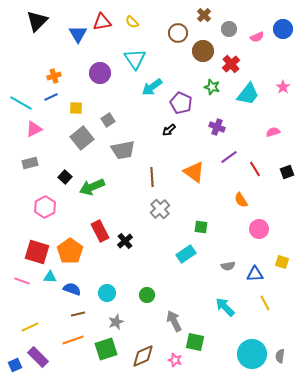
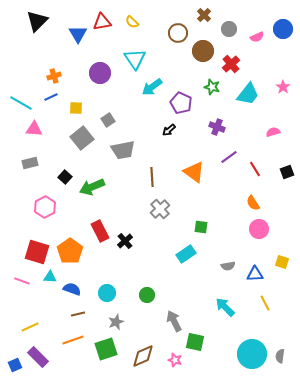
pink triangle at (34, 129): rotated 30 degrees clockwise
orange semicircle at (241, 200): moved 12 px right, 3 px down
